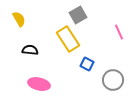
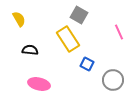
gray square: moved 1 px right; rotated 30 degrees counterclockwise
